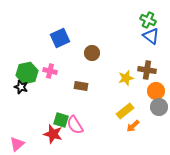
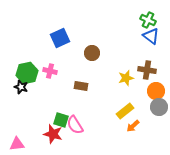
pink triangle: rotated 35 degrees clockwise
